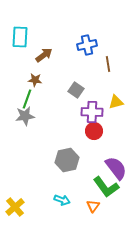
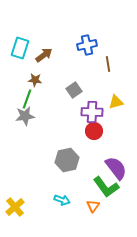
cyan rectangle: moved 11 px down; rotated 15 degrees clockwise
gray square: moved 2 px left; rotated 21 degrees clockwise
